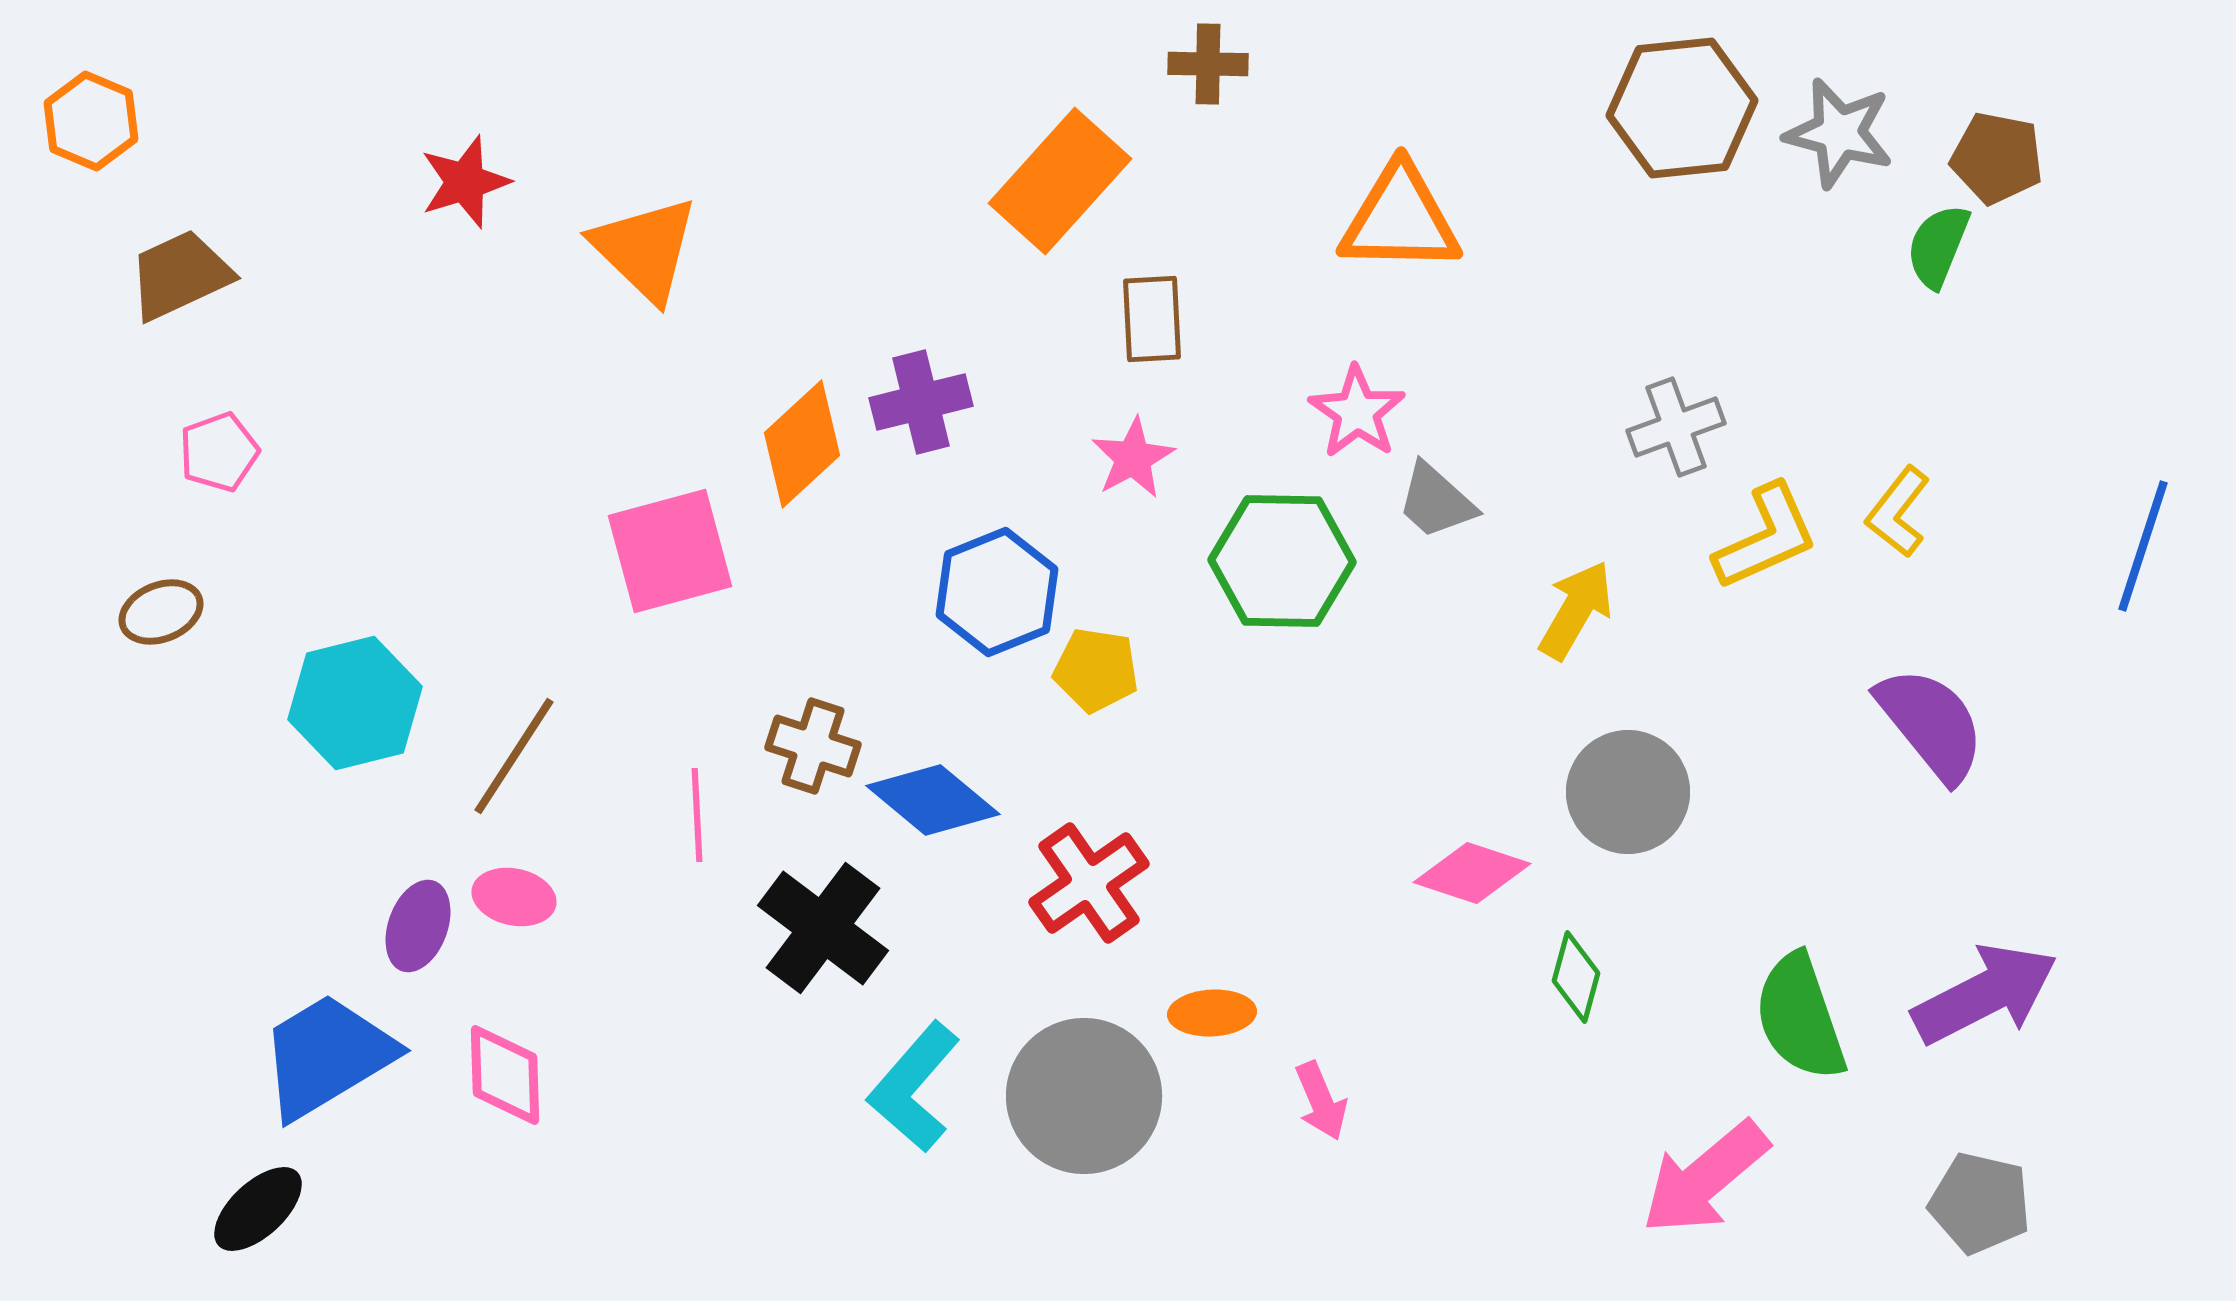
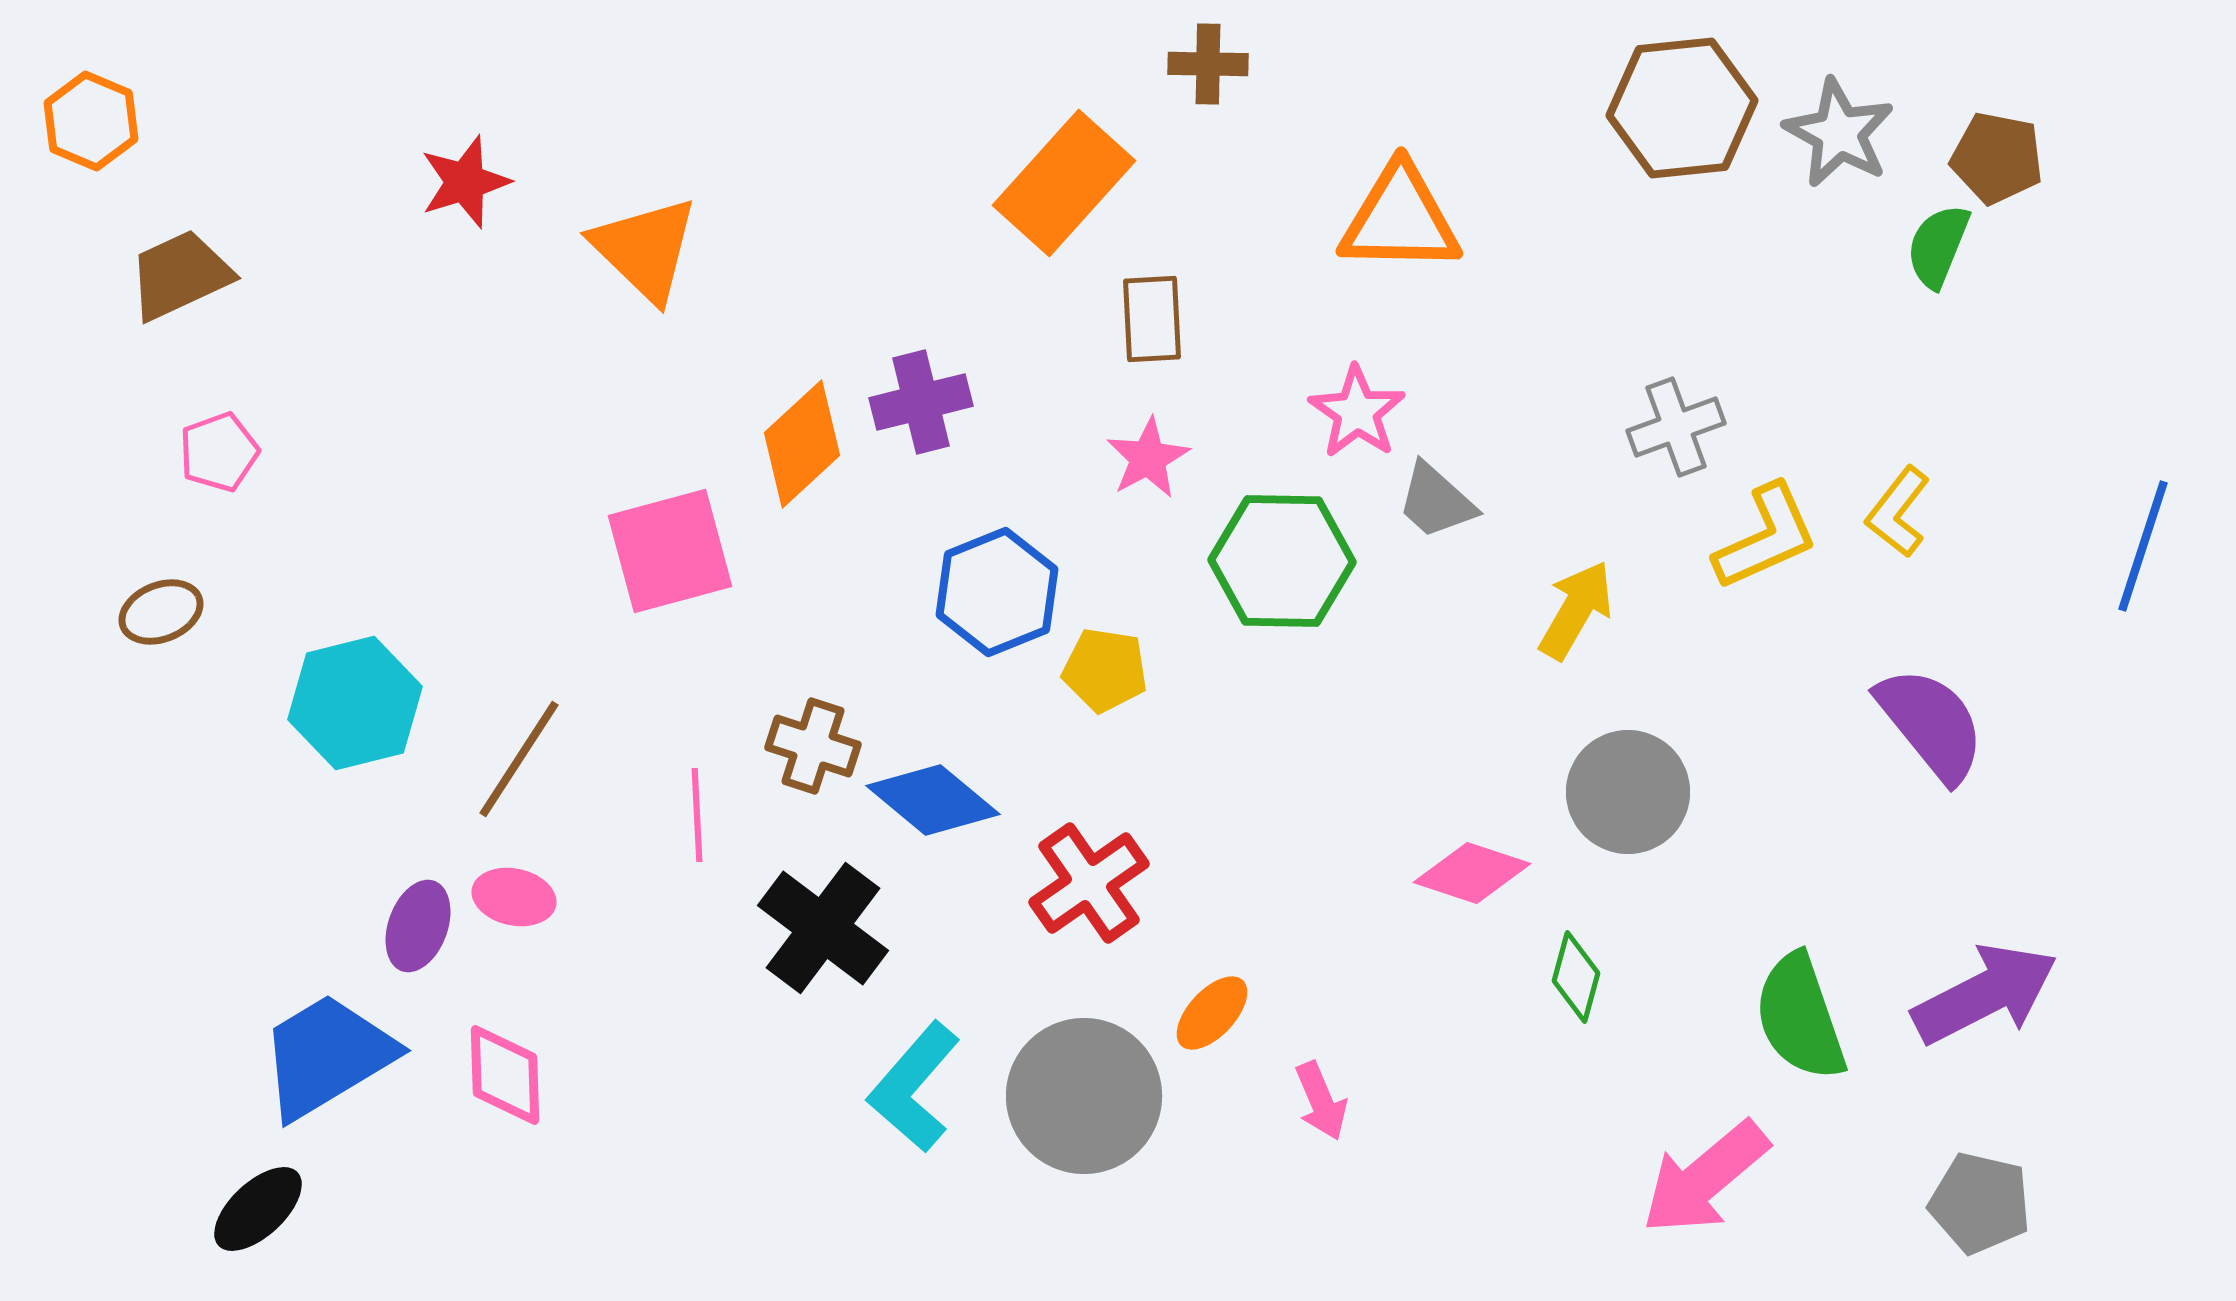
gray star at (1839, 133): rotated 14 degrees clockwise
orange rectangle at (1060, 181): moved 4 px right, 2 px down
pink star at (1133, 458): moved 15 px right
yellow pentagon at (1096, 670): moved 9 px right
brown line at (514, 756): moved 5 px right, 3 px down
orange ellipse at (1212, 1013): rotated 44 degrees counterclockwise
